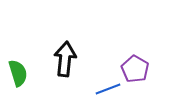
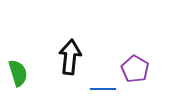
black arrow: moved 5 px right, 2 px up
blue line: moved 5 px left; rotated 20 degrees clockwise
